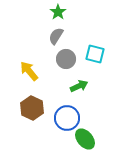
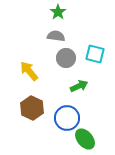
gray semicircle: rotated 66 degrees clockwise
gray circle: moved 1 px up
